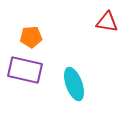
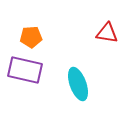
red triangle: moved 11 px down
cyan ellipse: moved 4 px right
